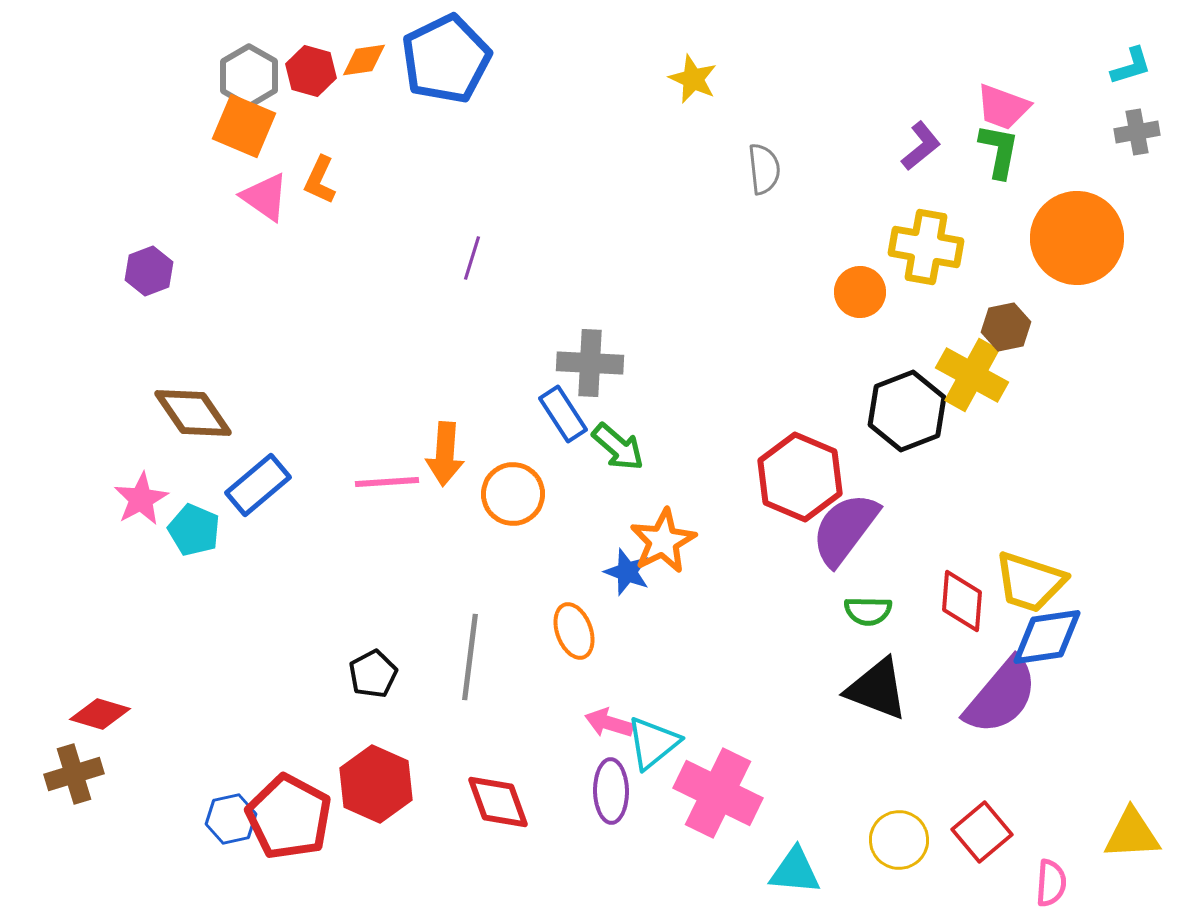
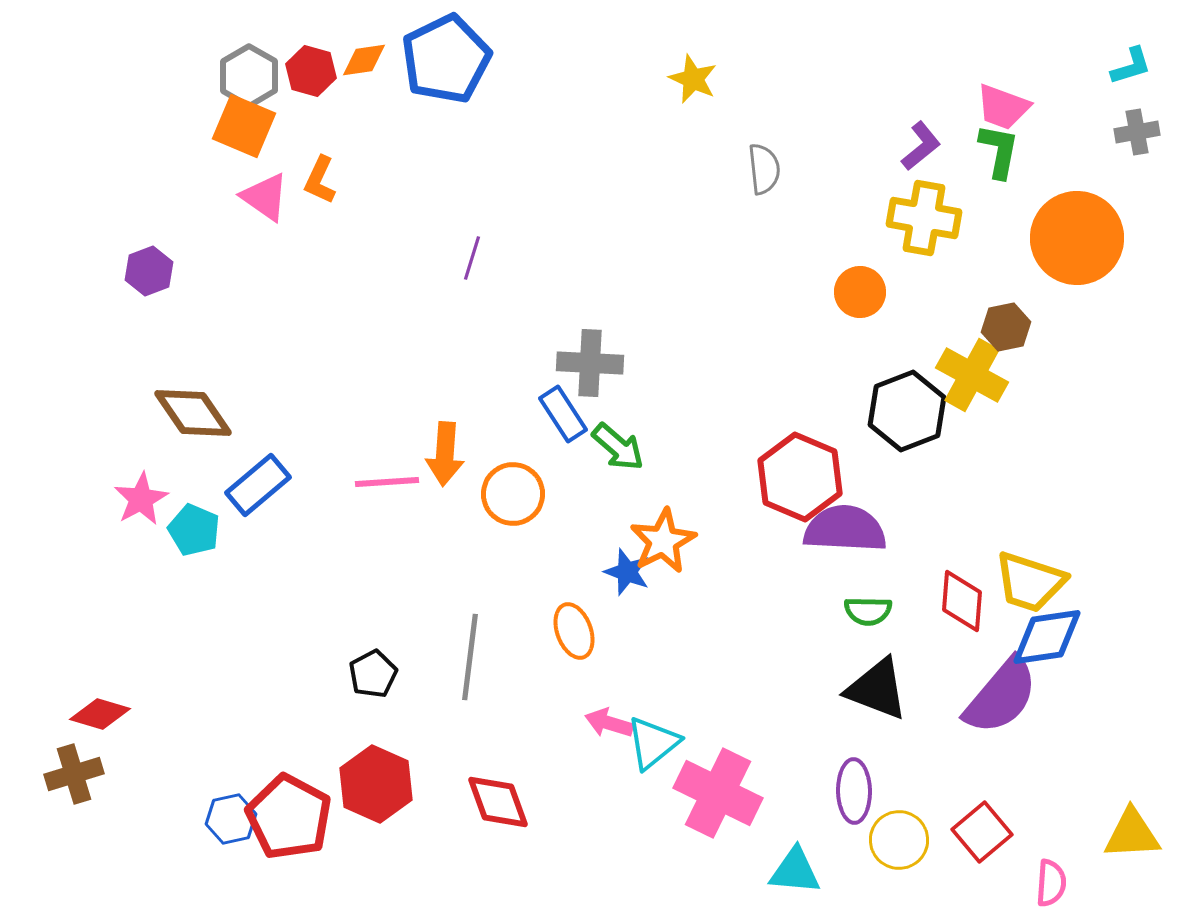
yellow cross at (926, 247): moved 2 px left, 29 px up
purple semicircle at (845, 529): rotated 56 degrees clockwise
purple ellipse at (611, 791): moved 243 px right
